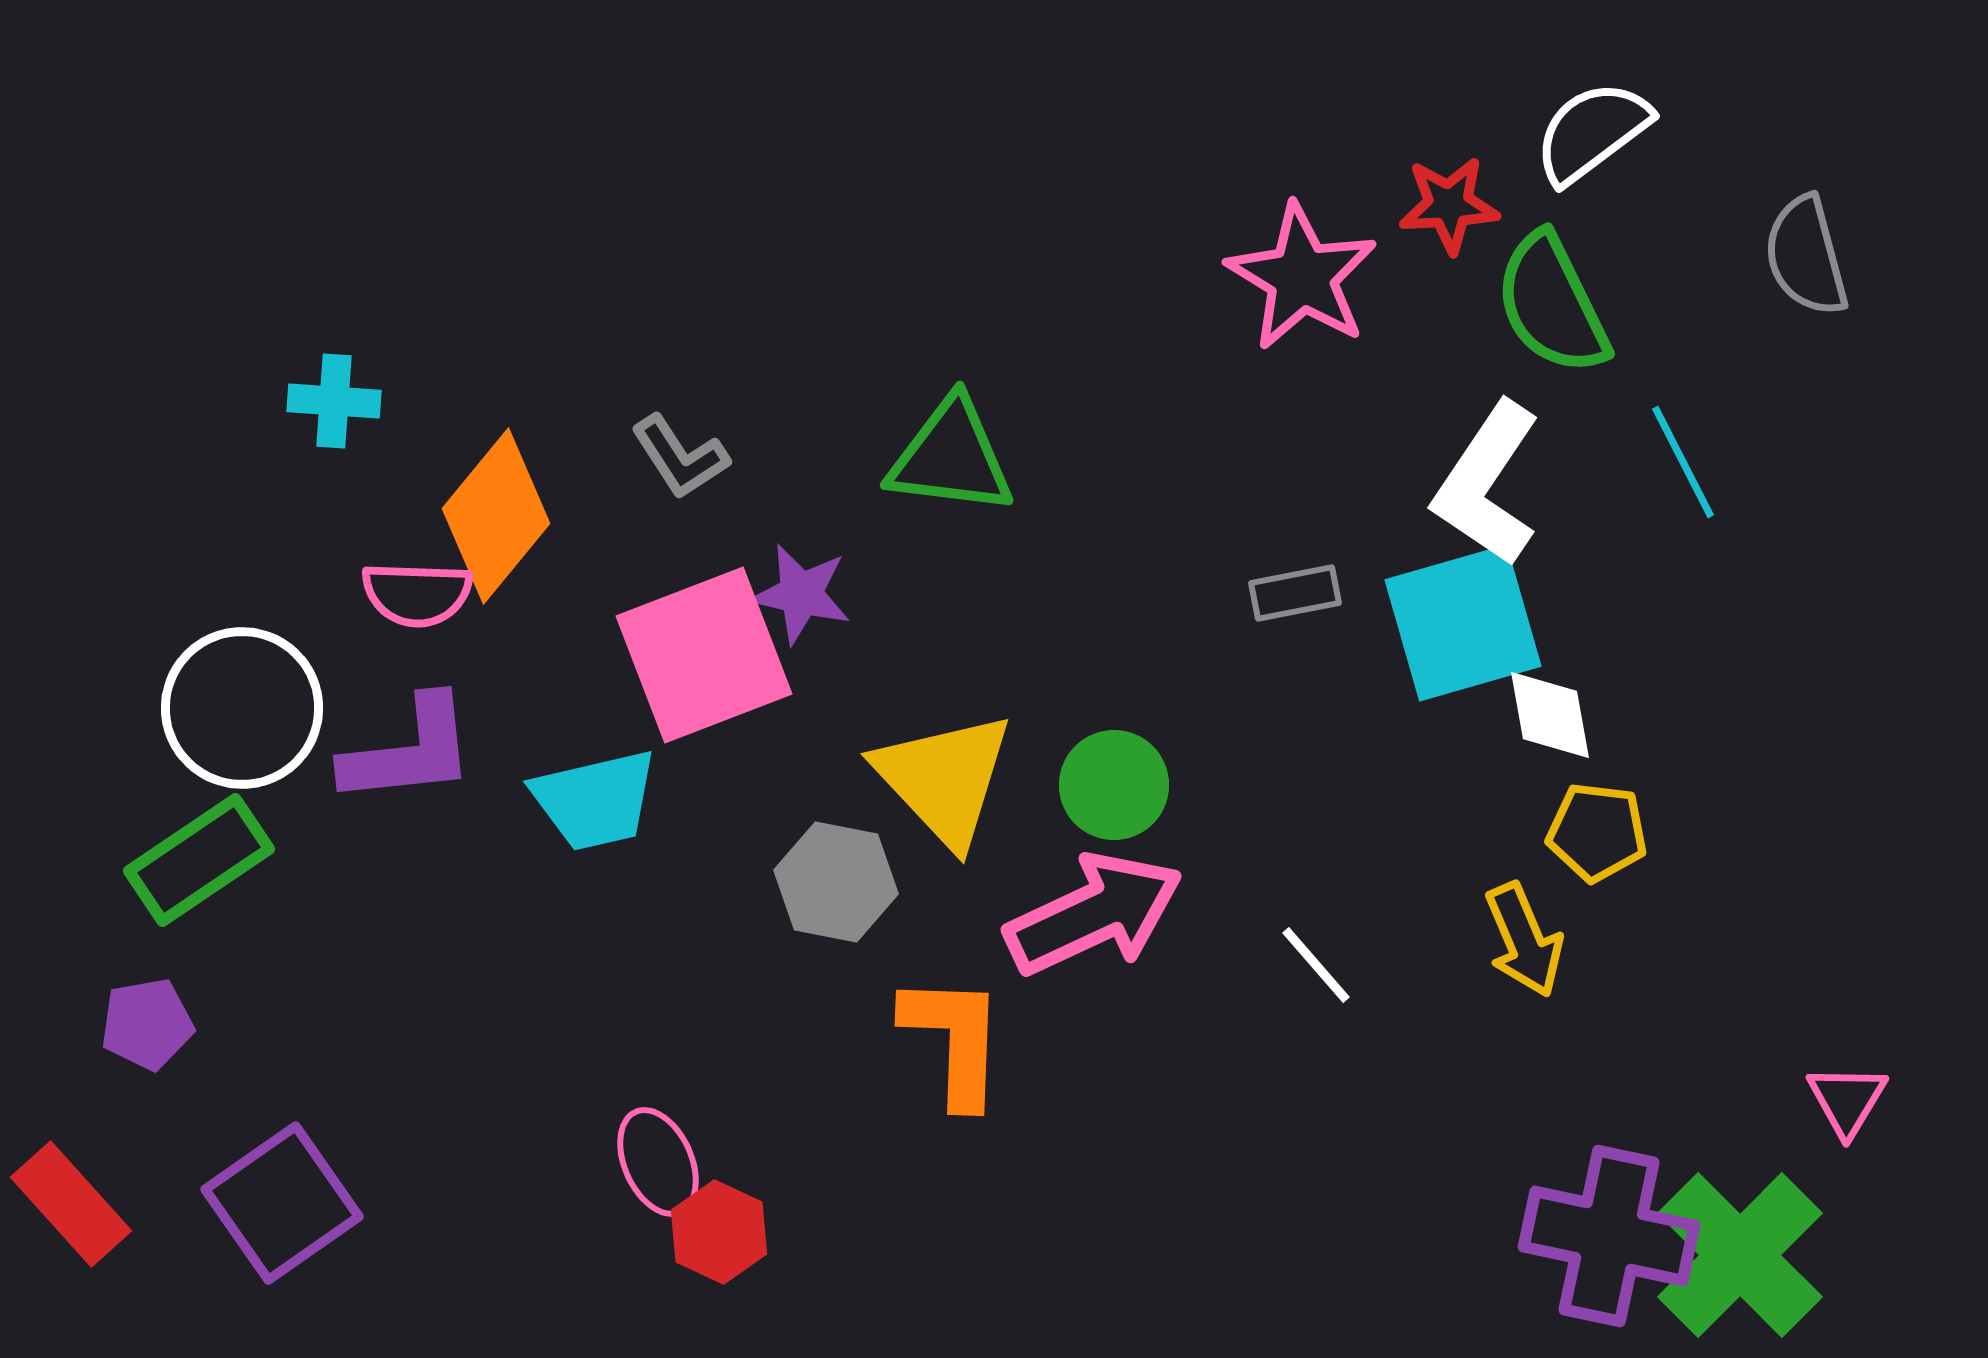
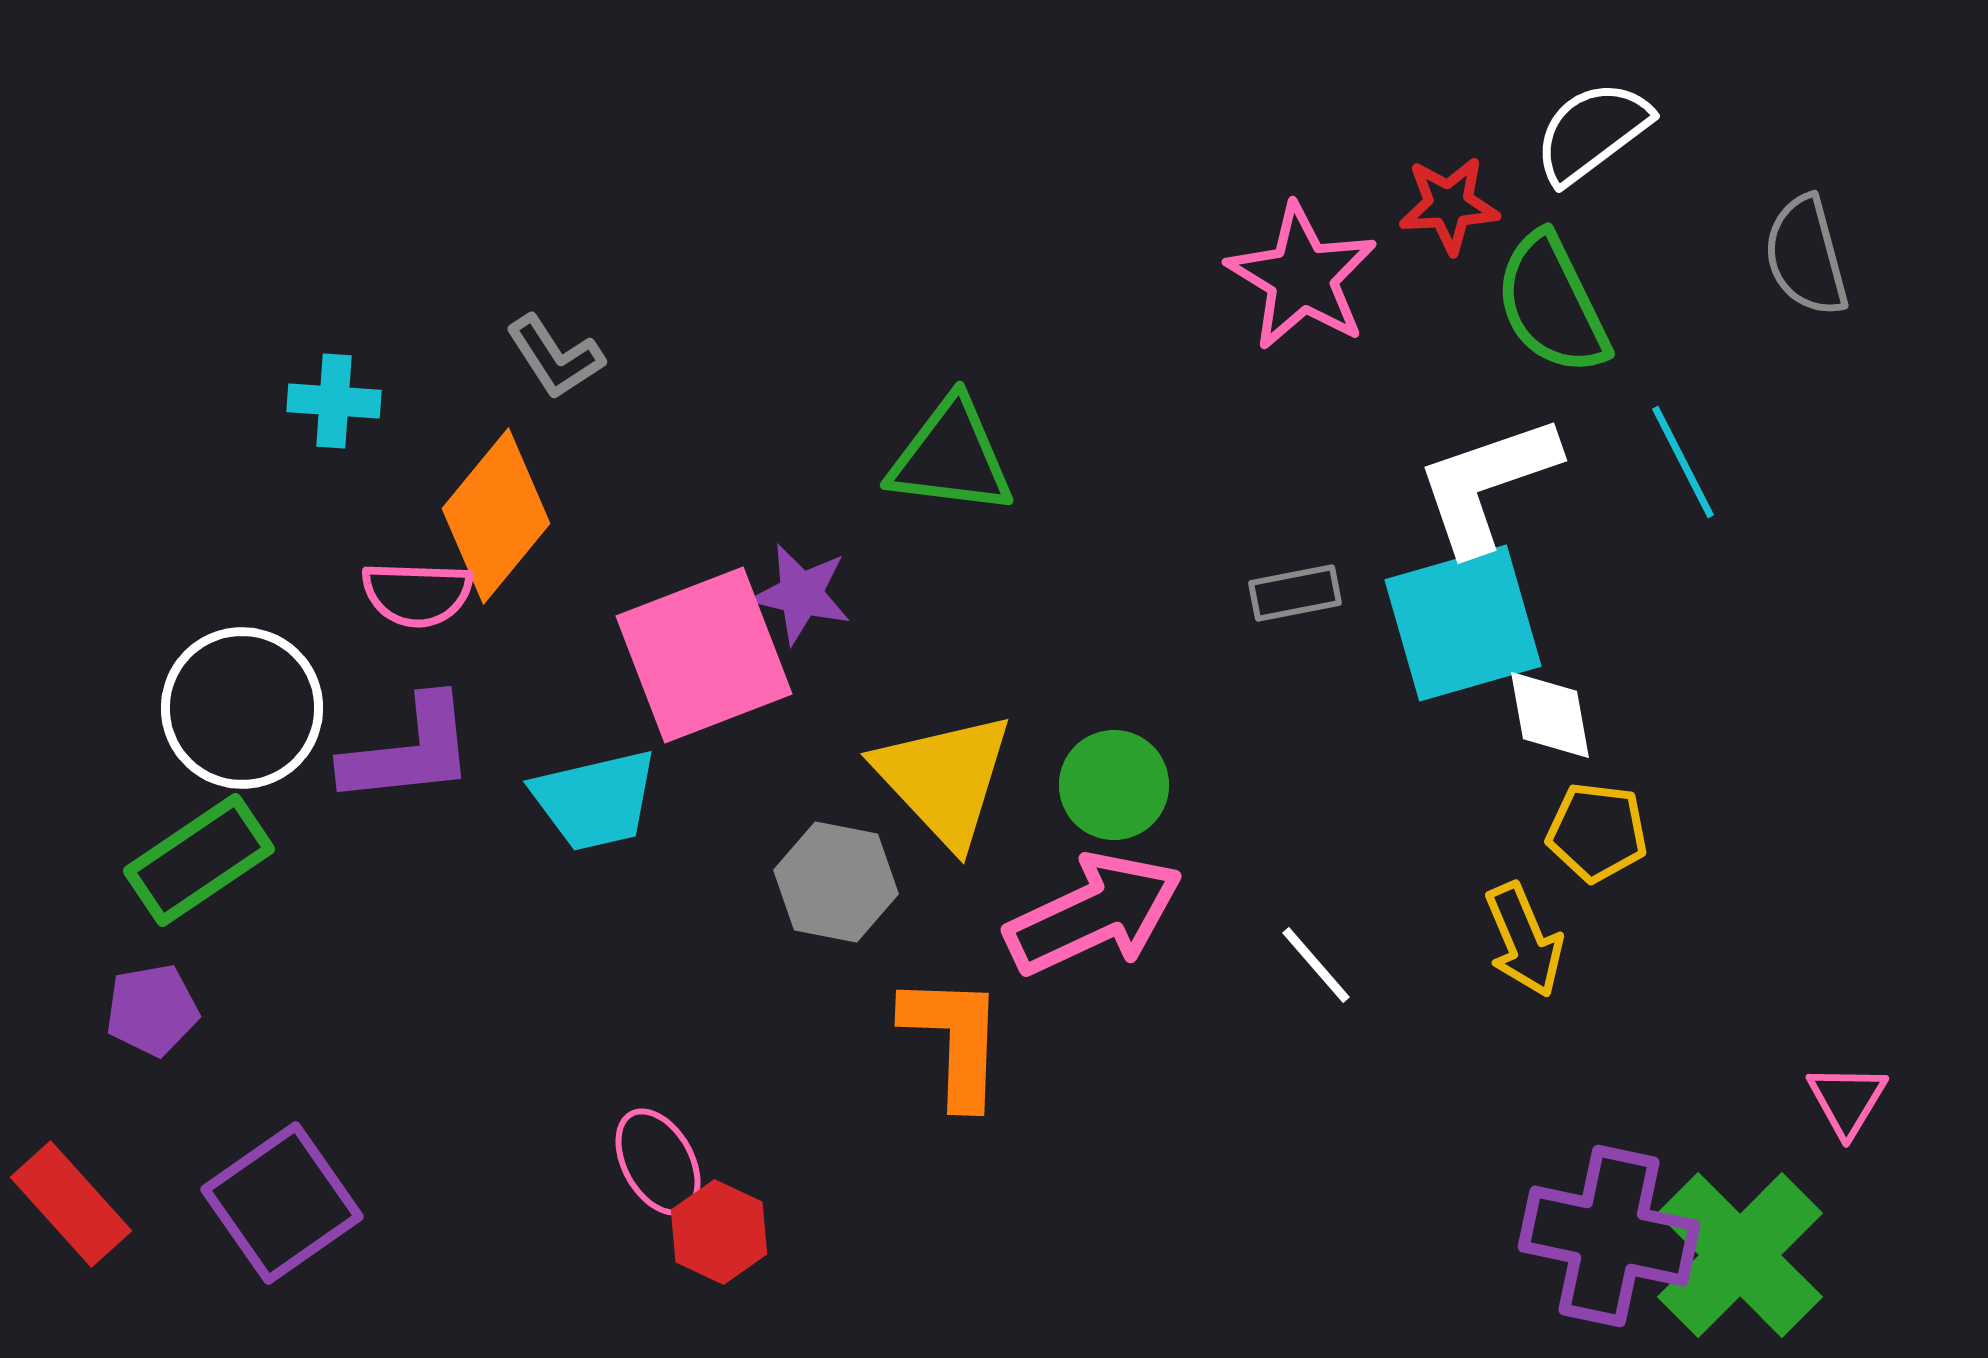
gray L-shape: moved 125 px left, 100 px up
white L-shape: rotated 37 degrees clockwise
purple pentagon: moved 5 px right, 14 px up
pink ellipse: rotated 5 degrees counterclockwise
